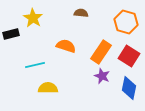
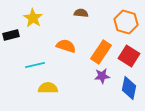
black rectangle: moved 1 px down
purple star: rotated 28 degrees counterclockwise
